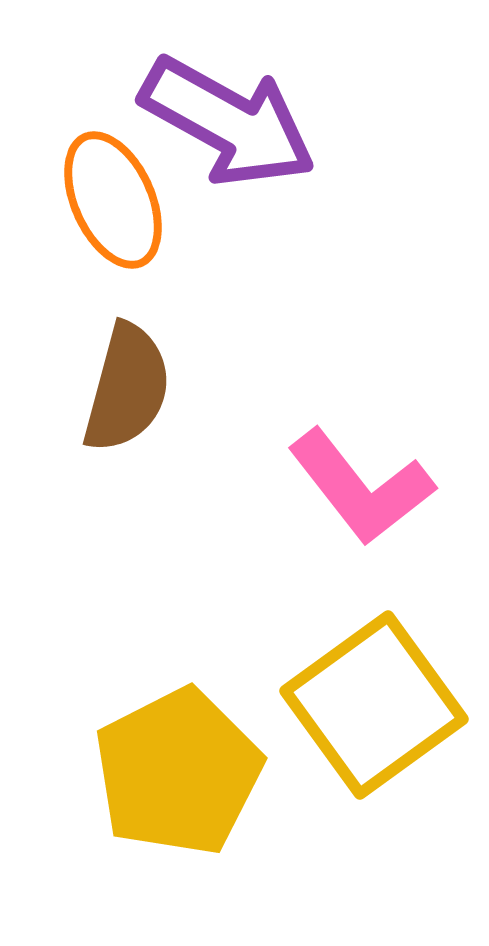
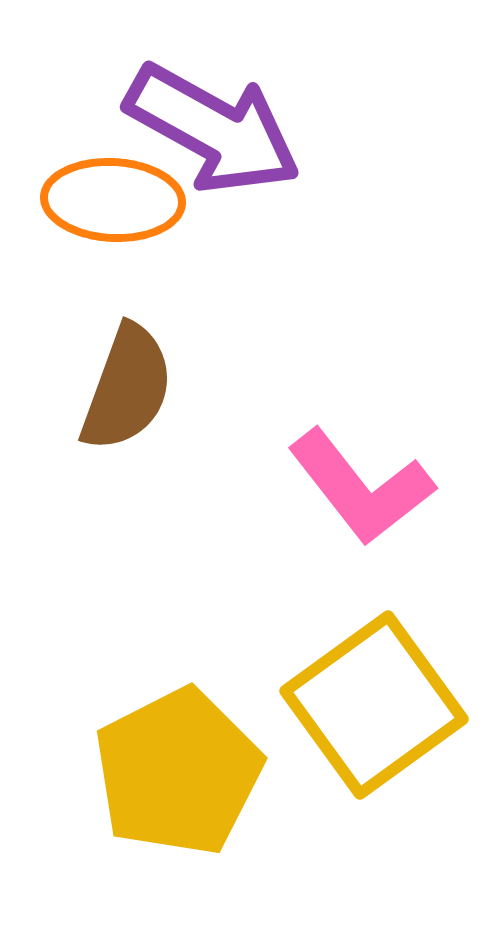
purple arrow: moved 15 px left, 7 px down
orange ellipse: rotated 63 degrees counterclockwise
brown semicircle: rotated 5 degrees clockwise
